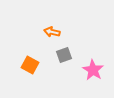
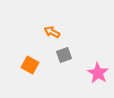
orange arrow: rotated 14 degrees clockwise
pink star: moved 5 px right, 3 px down
